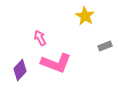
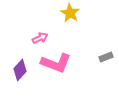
yellow star: moved 15 px left, 3 px up
pink arrow: rotated 91 degrees clockwise
gray rectangle: moved 1 px right, 11 px down
